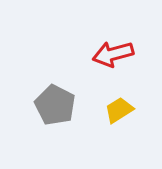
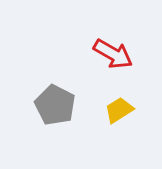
red arrow: rotated 135 degrees counterclockwise
